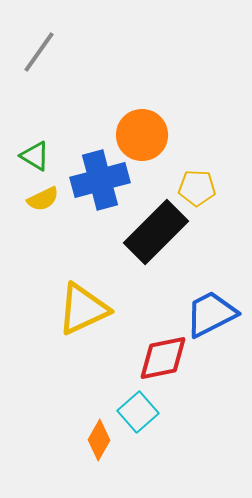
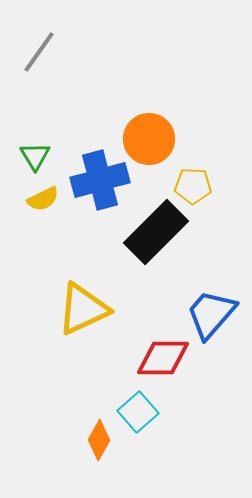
orange circle: moved 7 px right, 4 px down
green triangle: rotated 28 degrees clockwise
yellow pentagon: moved 4 px left, 2 px up
blue trapezoid: rotated 22 degrees counterclockwise
red diamond: rotated 12 degrees clockwise
